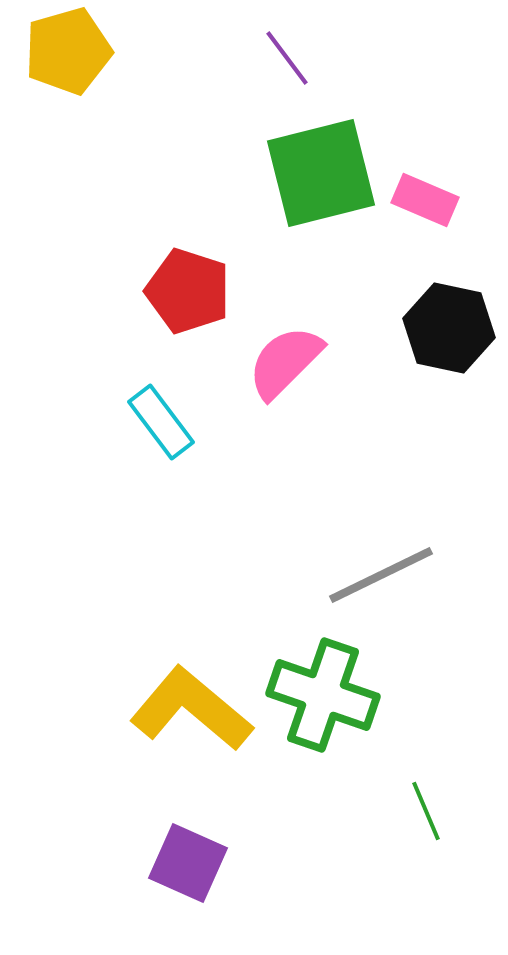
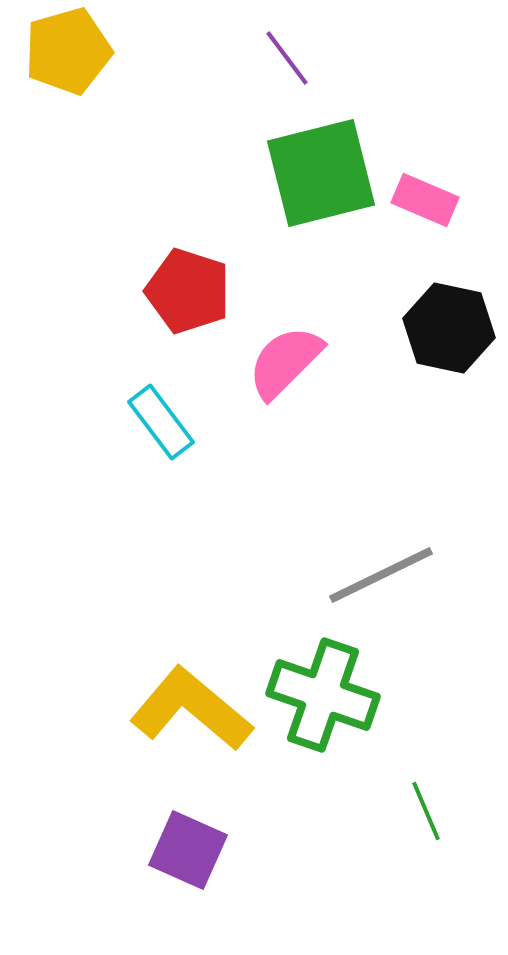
purple square: moved 13 px up
